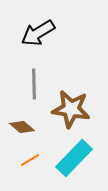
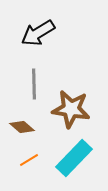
orange line: moved 1 px left
